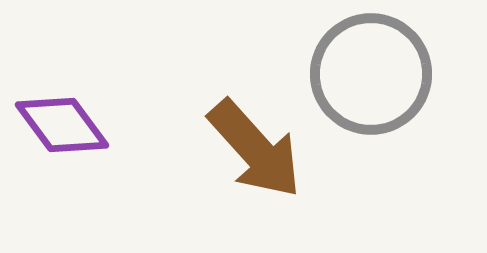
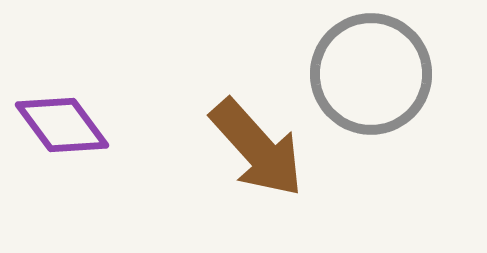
brown arrow: moved 2 px right, 1 px up
